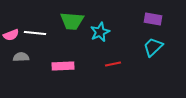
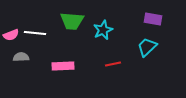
cyan star: moved 3 px right, 2 px up
cyan trapezoid: moved 6 px left
